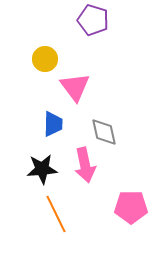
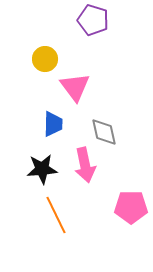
orange line: moved 1 px down
